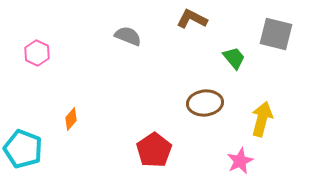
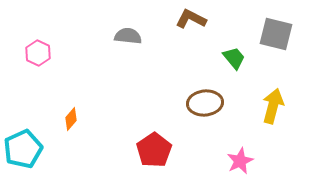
brown L-shape: moved 1 px left
gray semicircle: rotated 16 degrees counterclockwise
pink hexagon: moved 1 px right
yellow arrow: moved 11 px right, 13 px up
cyan pentagon: rotated 27 degrees clockwise
